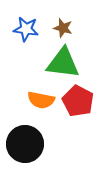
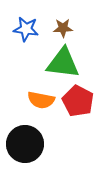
brown star: rotated 18 degrees counterclockwise
